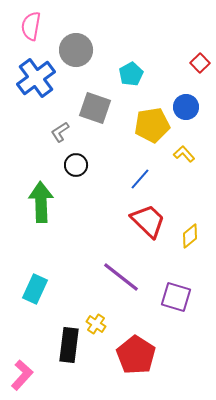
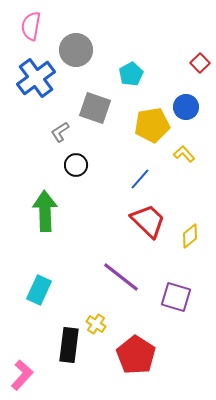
green arrow: moved 4 px right, 9 px down
cyan rectangle: moved 4 px right, 1 px down
